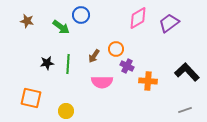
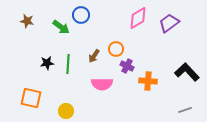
pink semicircle: moved 2 px down
